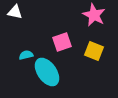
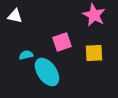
white triangle: moved 4 px down
yellow square: moved 2 px down; rotated 24 degrees counterclockwise
